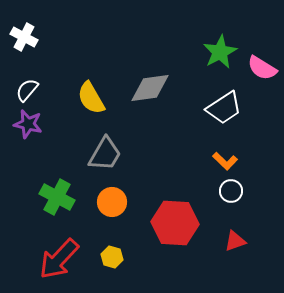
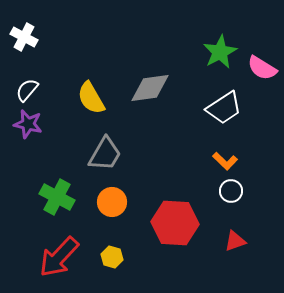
red arrow: moved 2 px up
